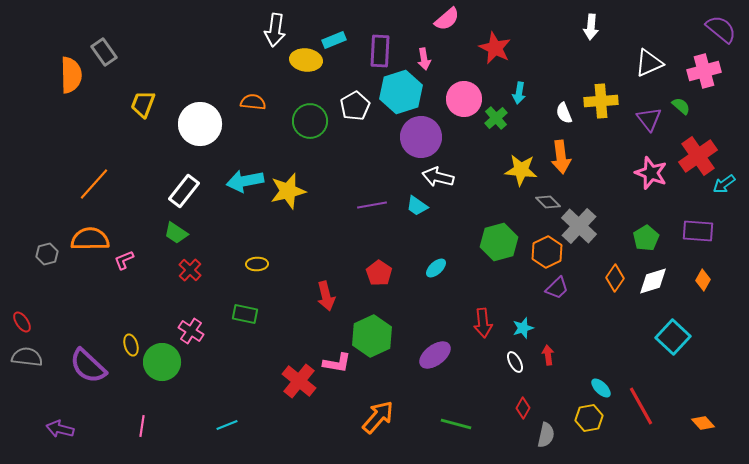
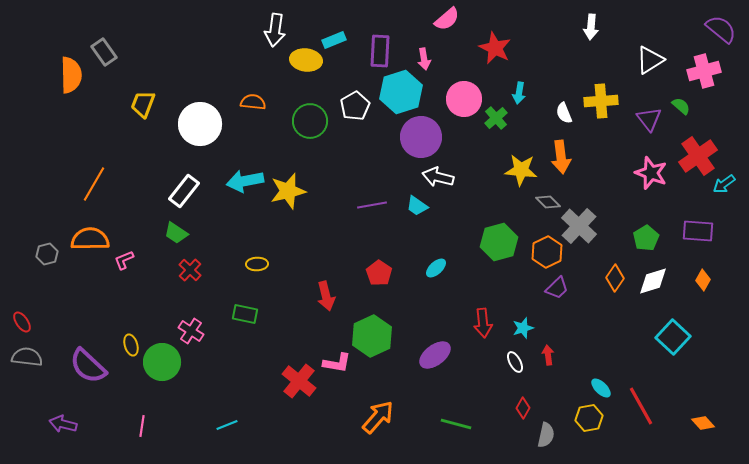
white triangle at (649, 63): moved 1 px right, 3 px up; rotated 8 degrees counterclockwise
orange line at (94, 184): rotated 12 degrees counterclockwise
purple arrow at (60, 429): moved 3 px right, 5 px up
